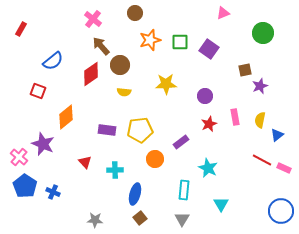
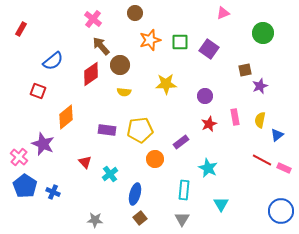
cyan cross at (115, 170): moved 5 px left, 4 px down; rotated 35 degrees counterclockwise
